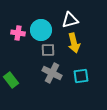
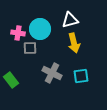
cyan circle: moved 1 px left, 1 px up
gray square: moved 18 px left, 2 px up
